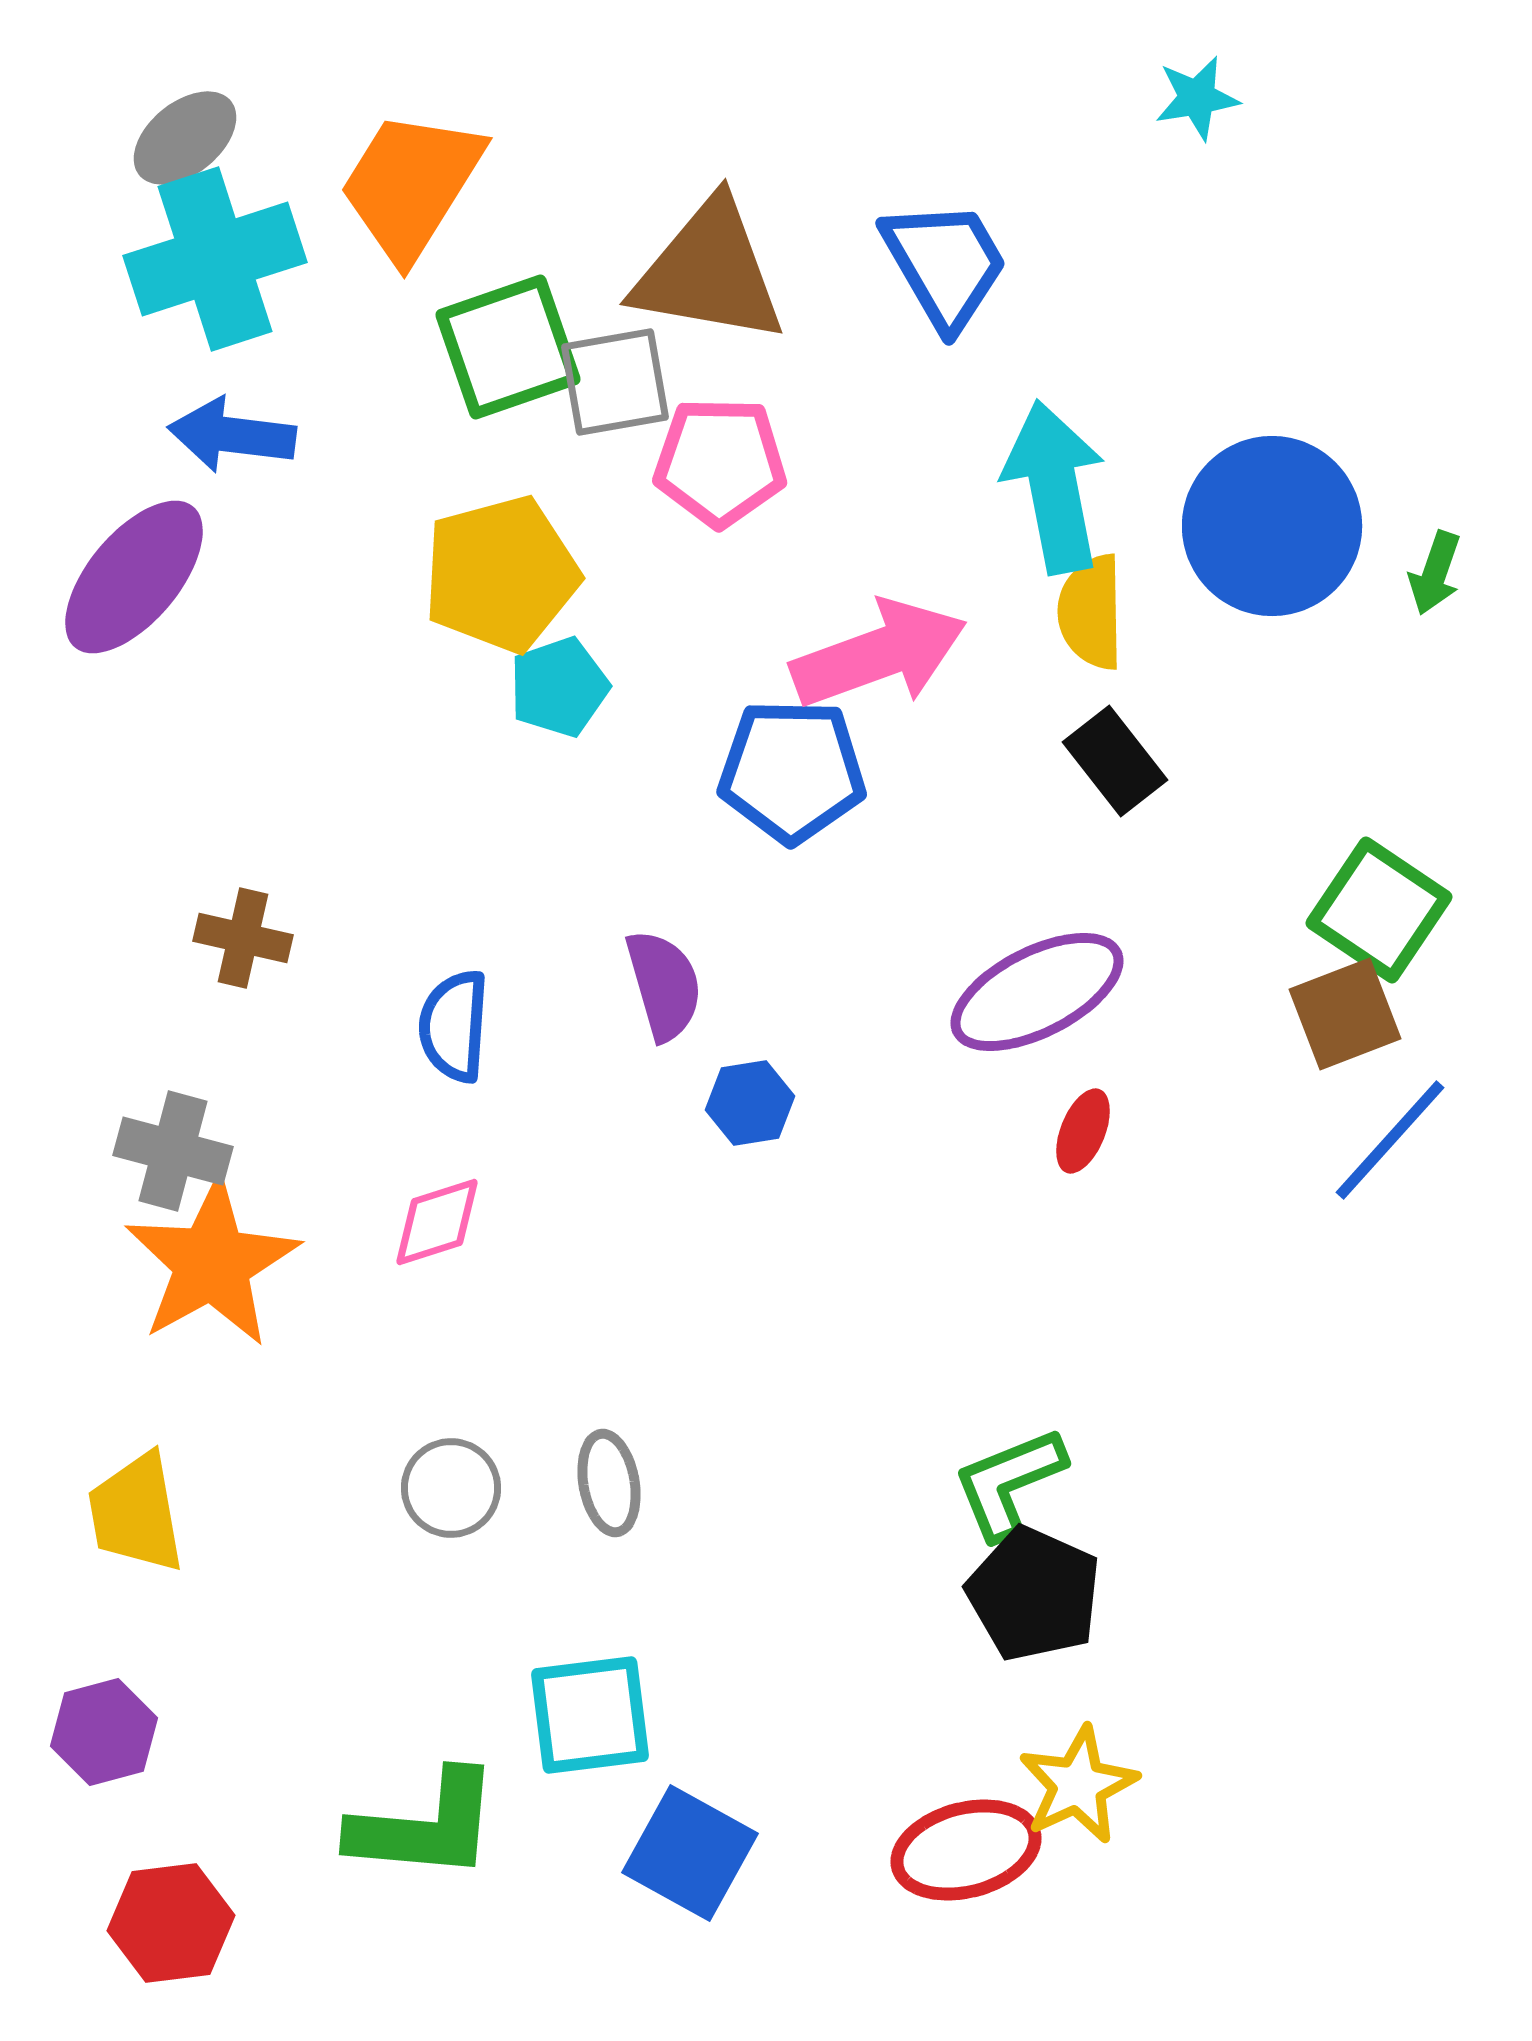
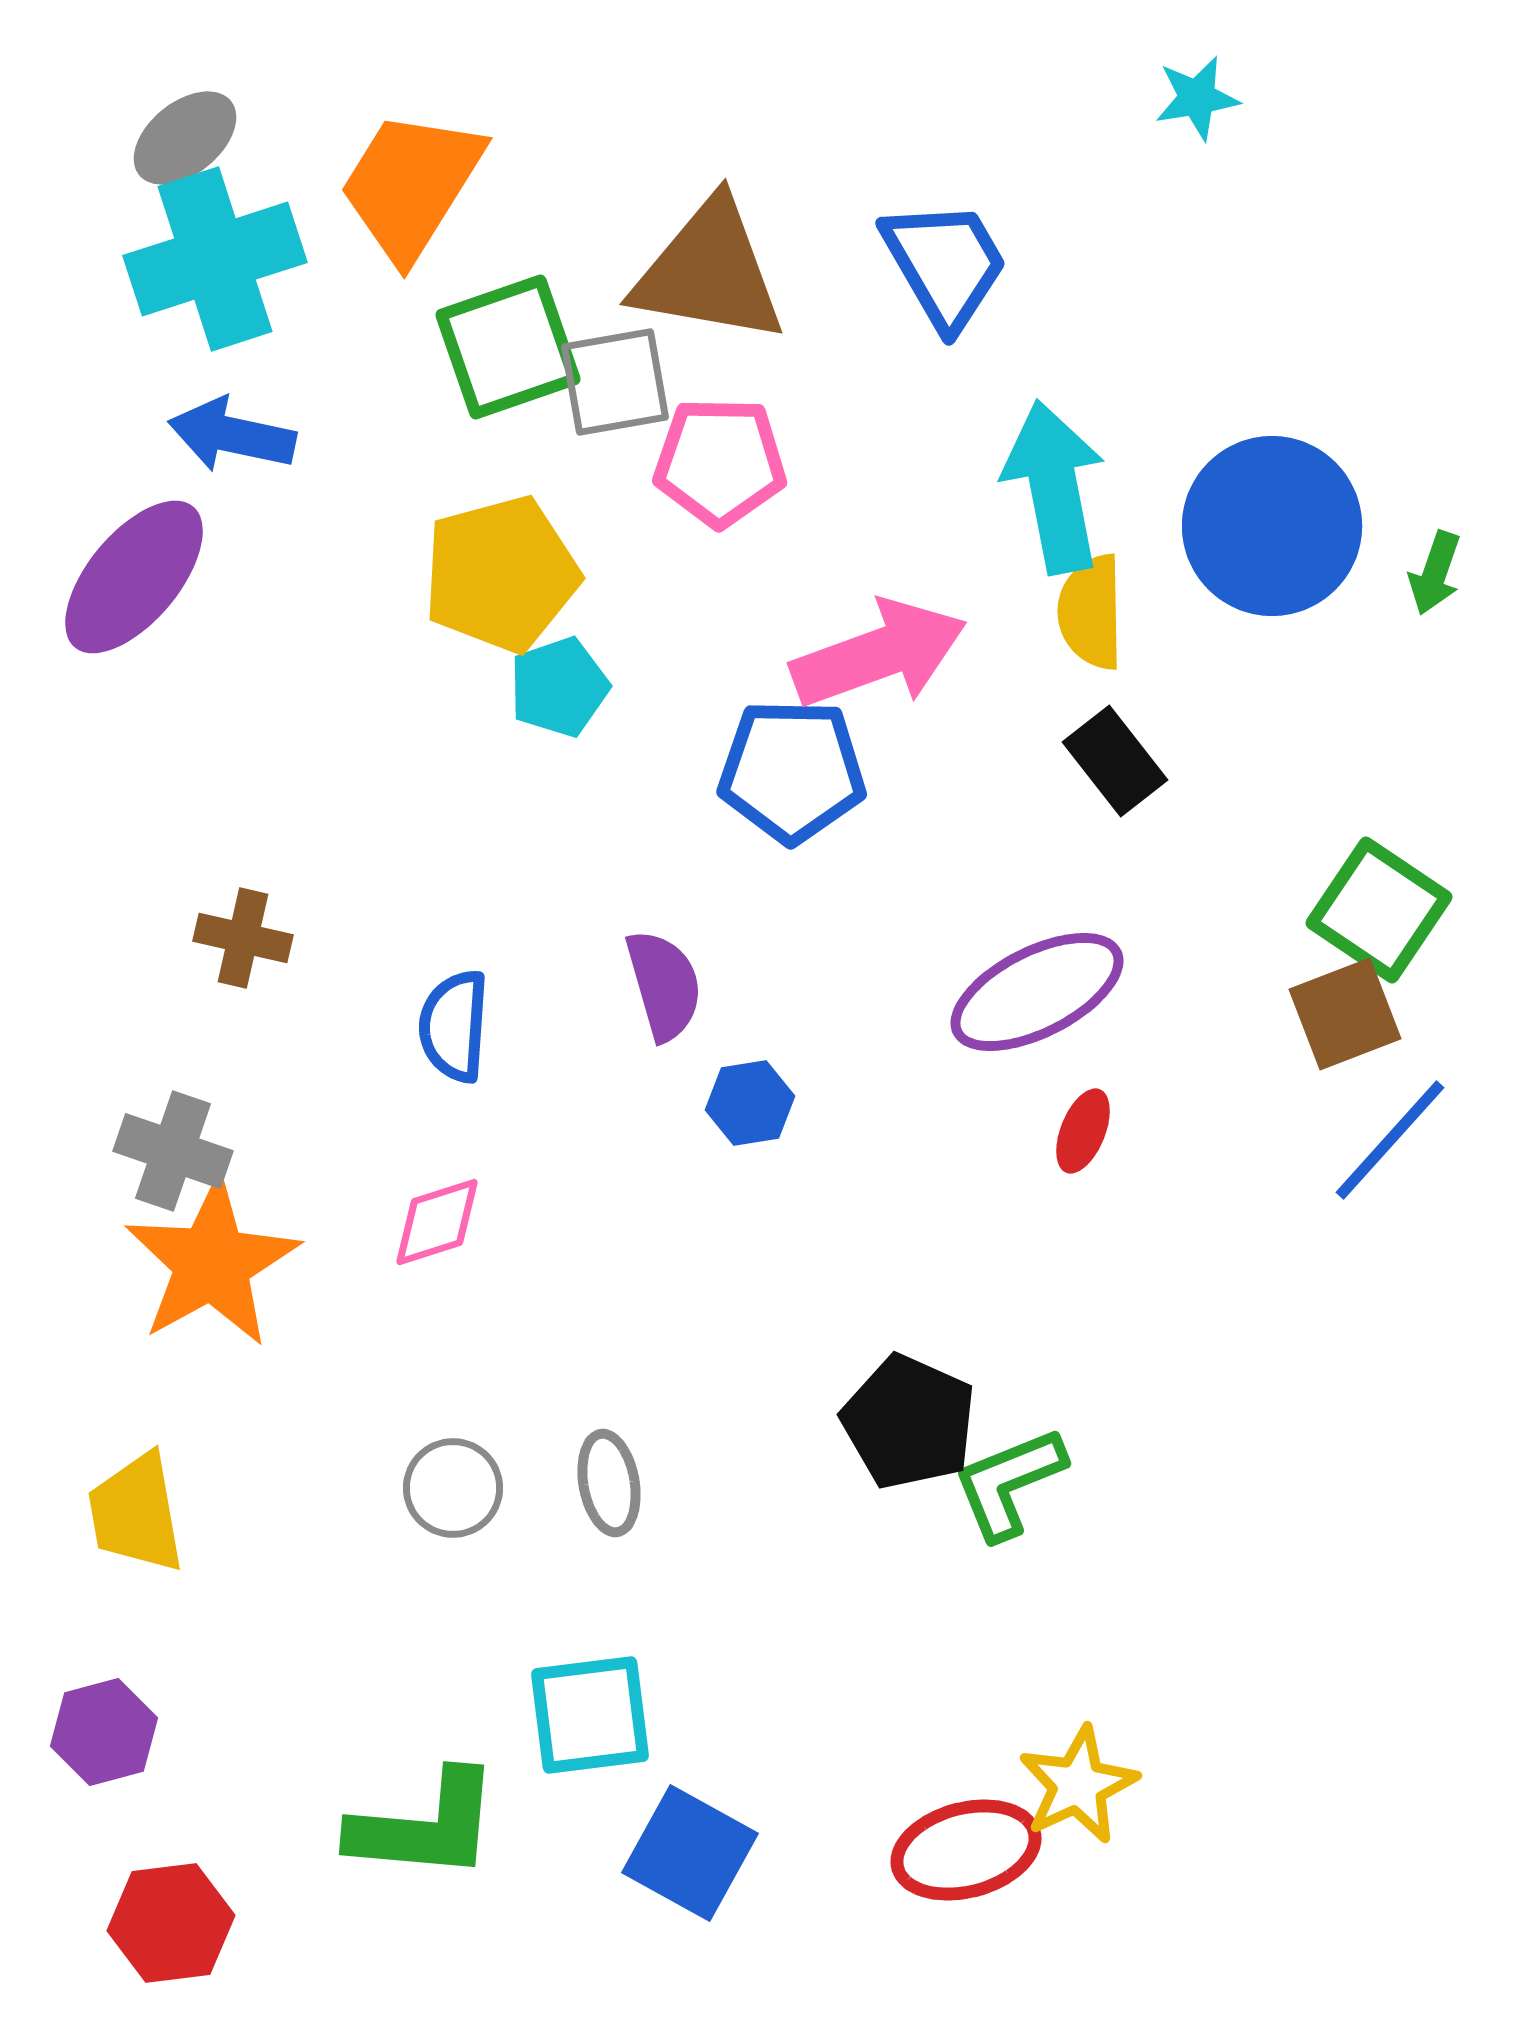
blue arrow at (232, 435): rotated 5 degrees clockwise
gray cross at (173, 1151): rotated 4 degrees clockwise
gray circle at (451, 1488): moved 2 px right
black pentagon at (1034, 1594): moved 125 px left, 172 px up
